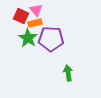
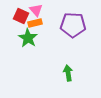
purple pentagon: moved 22 px right, 14 px up
